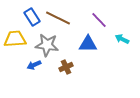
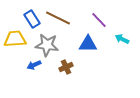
blue rectangle: moved 2 px down
